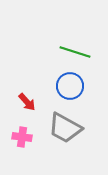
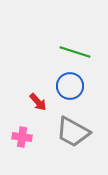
red arrow: moved 11 px right
gray trapezoid: moved 8 px right, 4 px down
